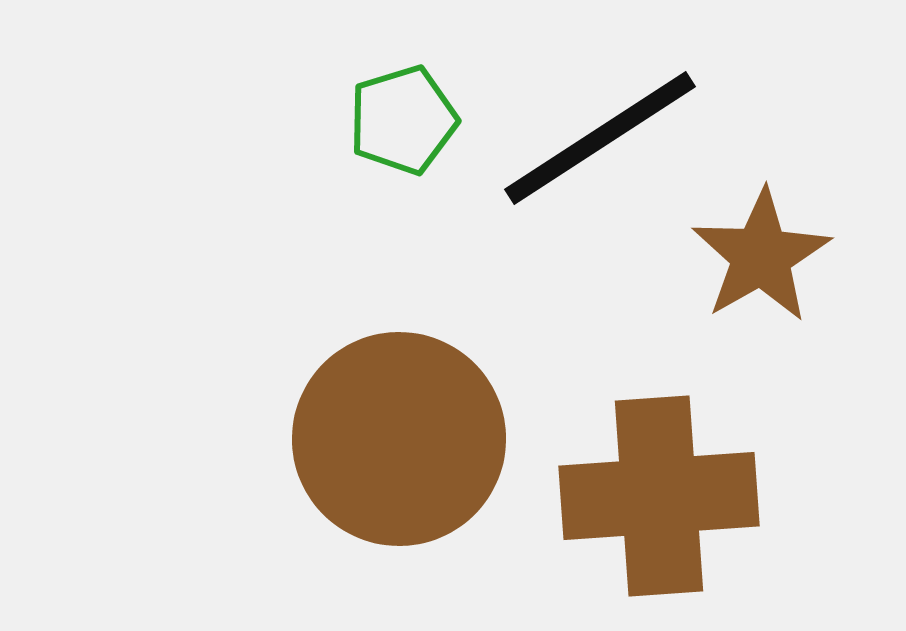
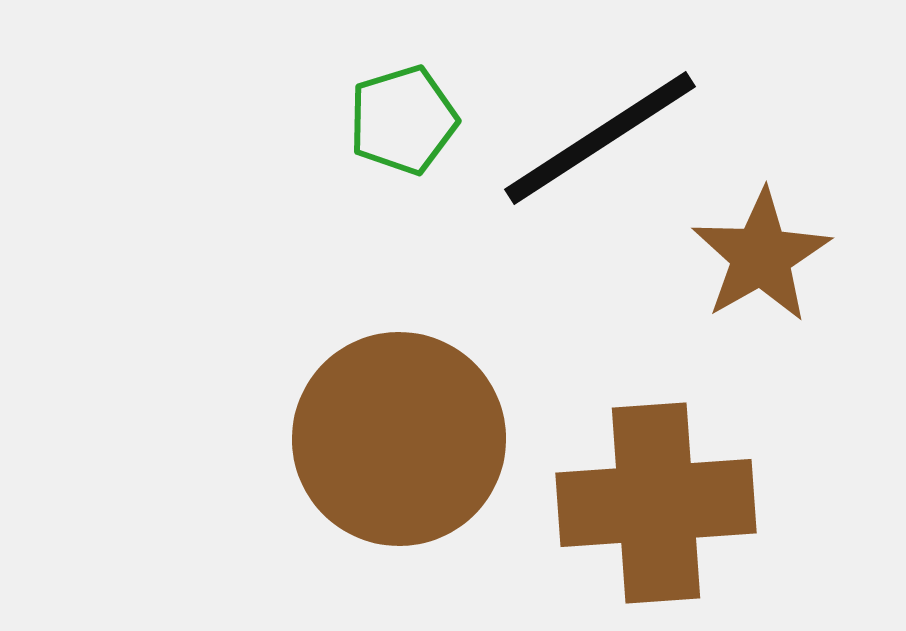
brown cross: moved 3 px left, 7 px down
